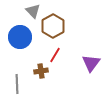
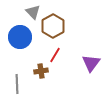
gray triangle: moved 1 px down
